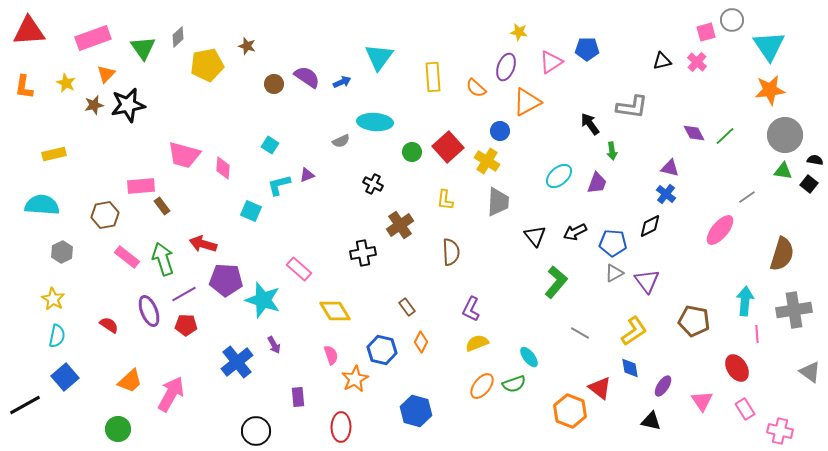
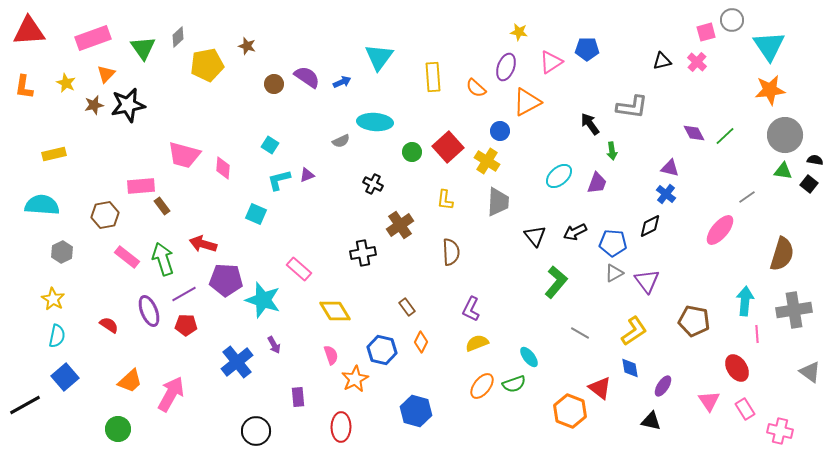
cyan L-shape at (279, 185): moved 5 px up
cyan square at (251, 211): moved 5 px right, 3 px down
pink triangle at (702, 401): moved 7 px right
